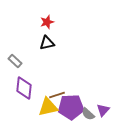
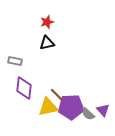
gray rectangle: rotated 32 degrees counterclockwise
brown line: rotated 63 degrees clockwise
purple triangle: rotated 24 degrees counterclockwise
